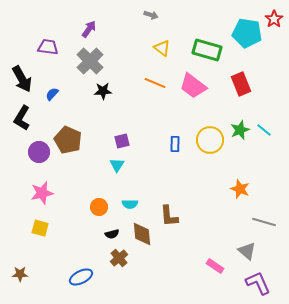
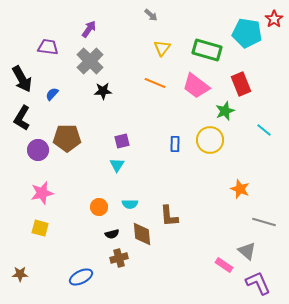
gray arrow: rotated 24 degrees clockwise
yellow triangle: rotated 30 degrees clockwise
pink trapezoid: moved 3 px right
green star: moved 15 px left, 19 px up
brown pentagon: moved 1 px left, 2 px up; rotated 24 degrees counterclockwise
purple circle: moved 1 px left, 2 px up
brown cross: rotated 24 degrees clockwise
pink rectangle: moved 9 px right, 1 px up
